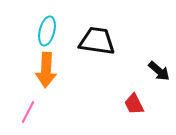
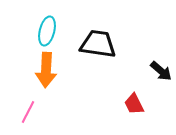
black trapezoid: moved 1 px right, 3 px down
black arrow: moved 2 px right
